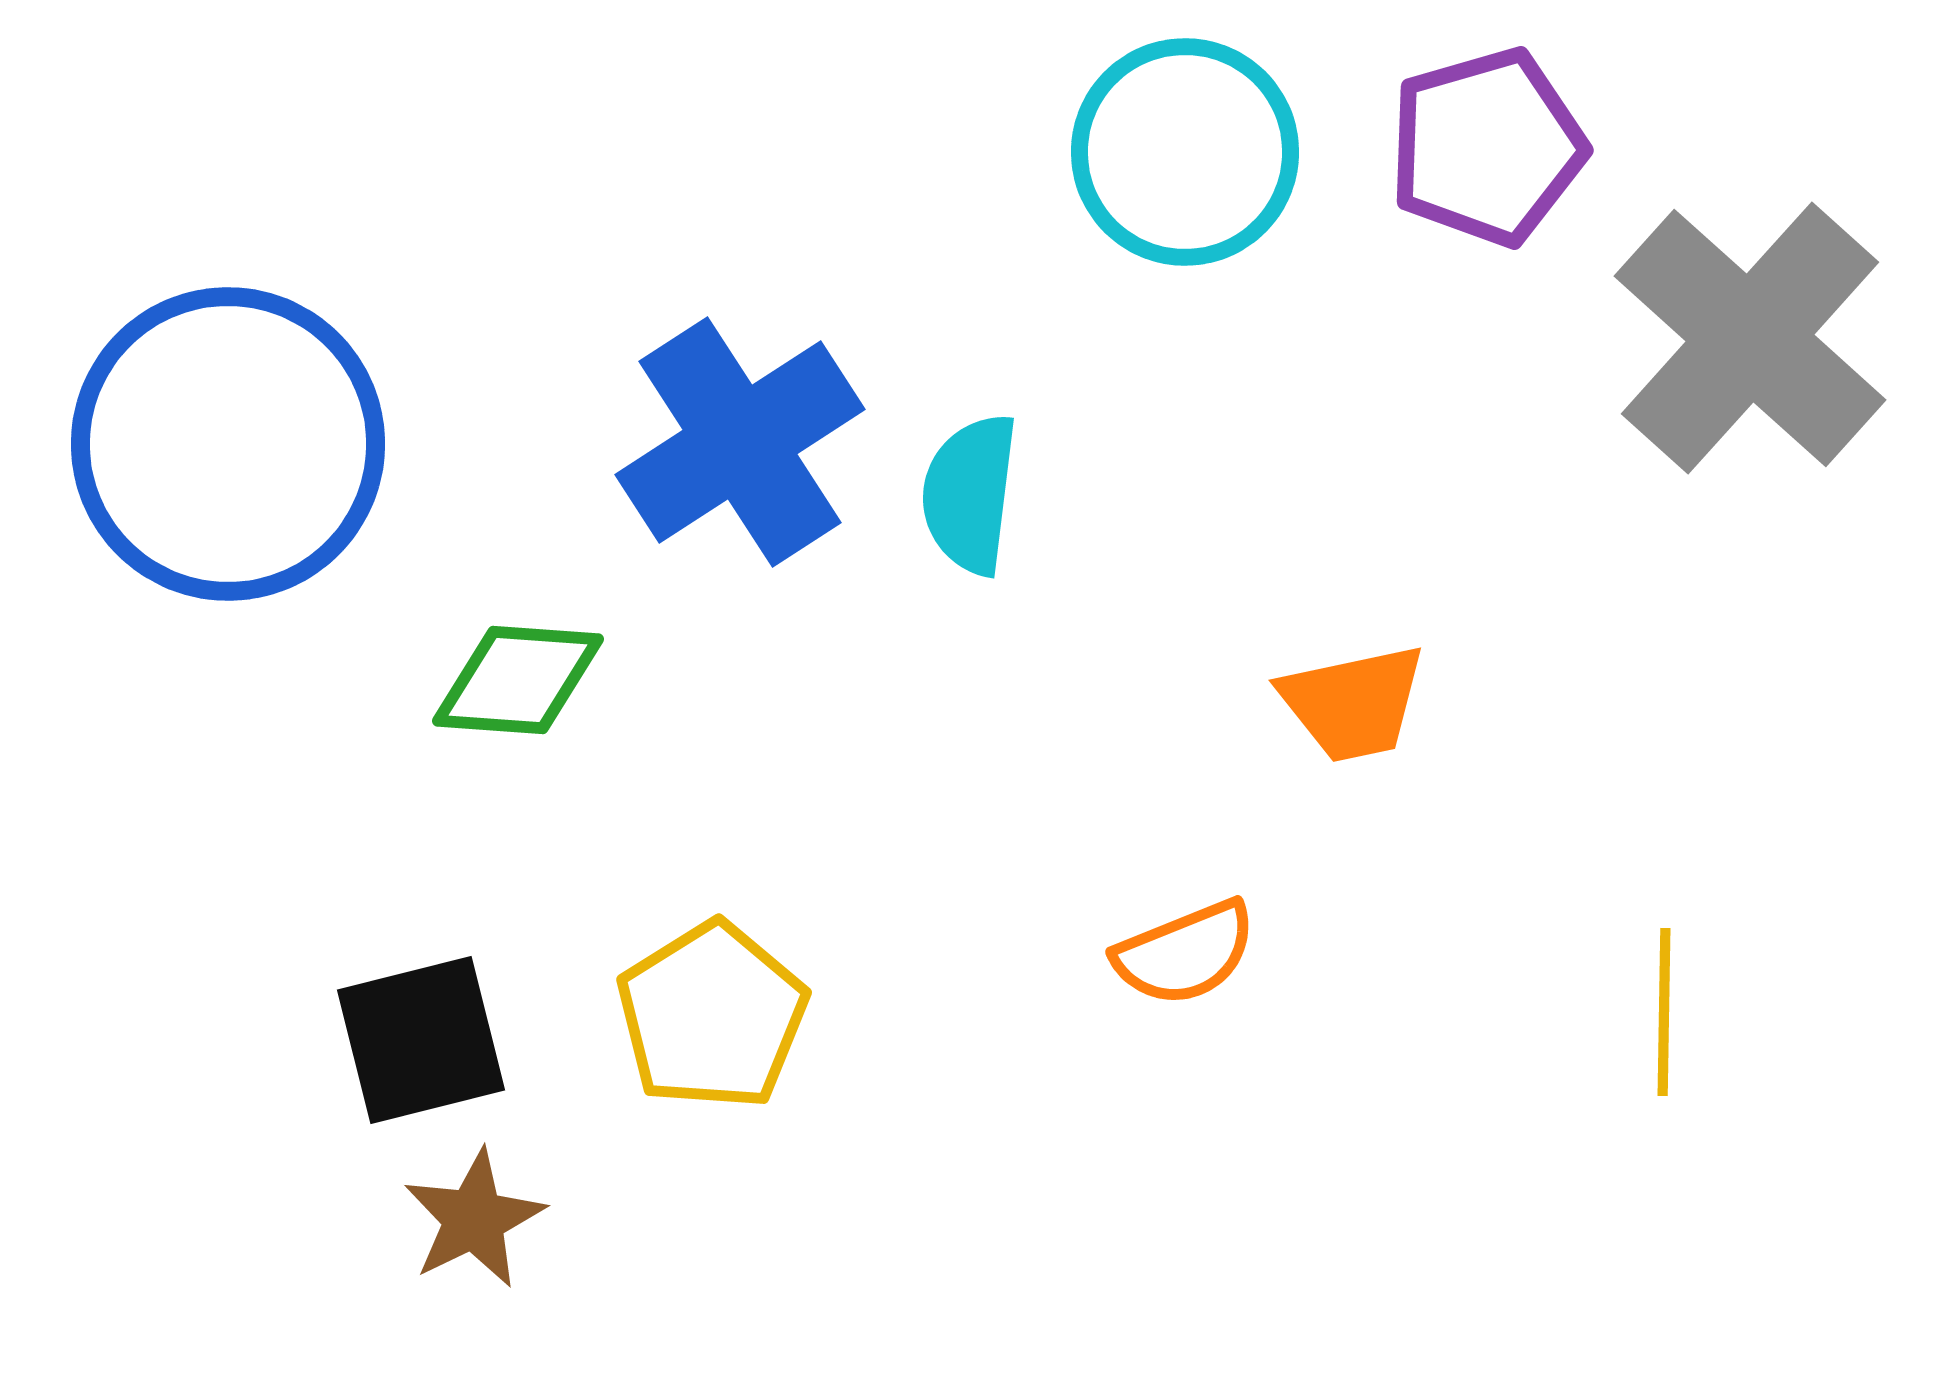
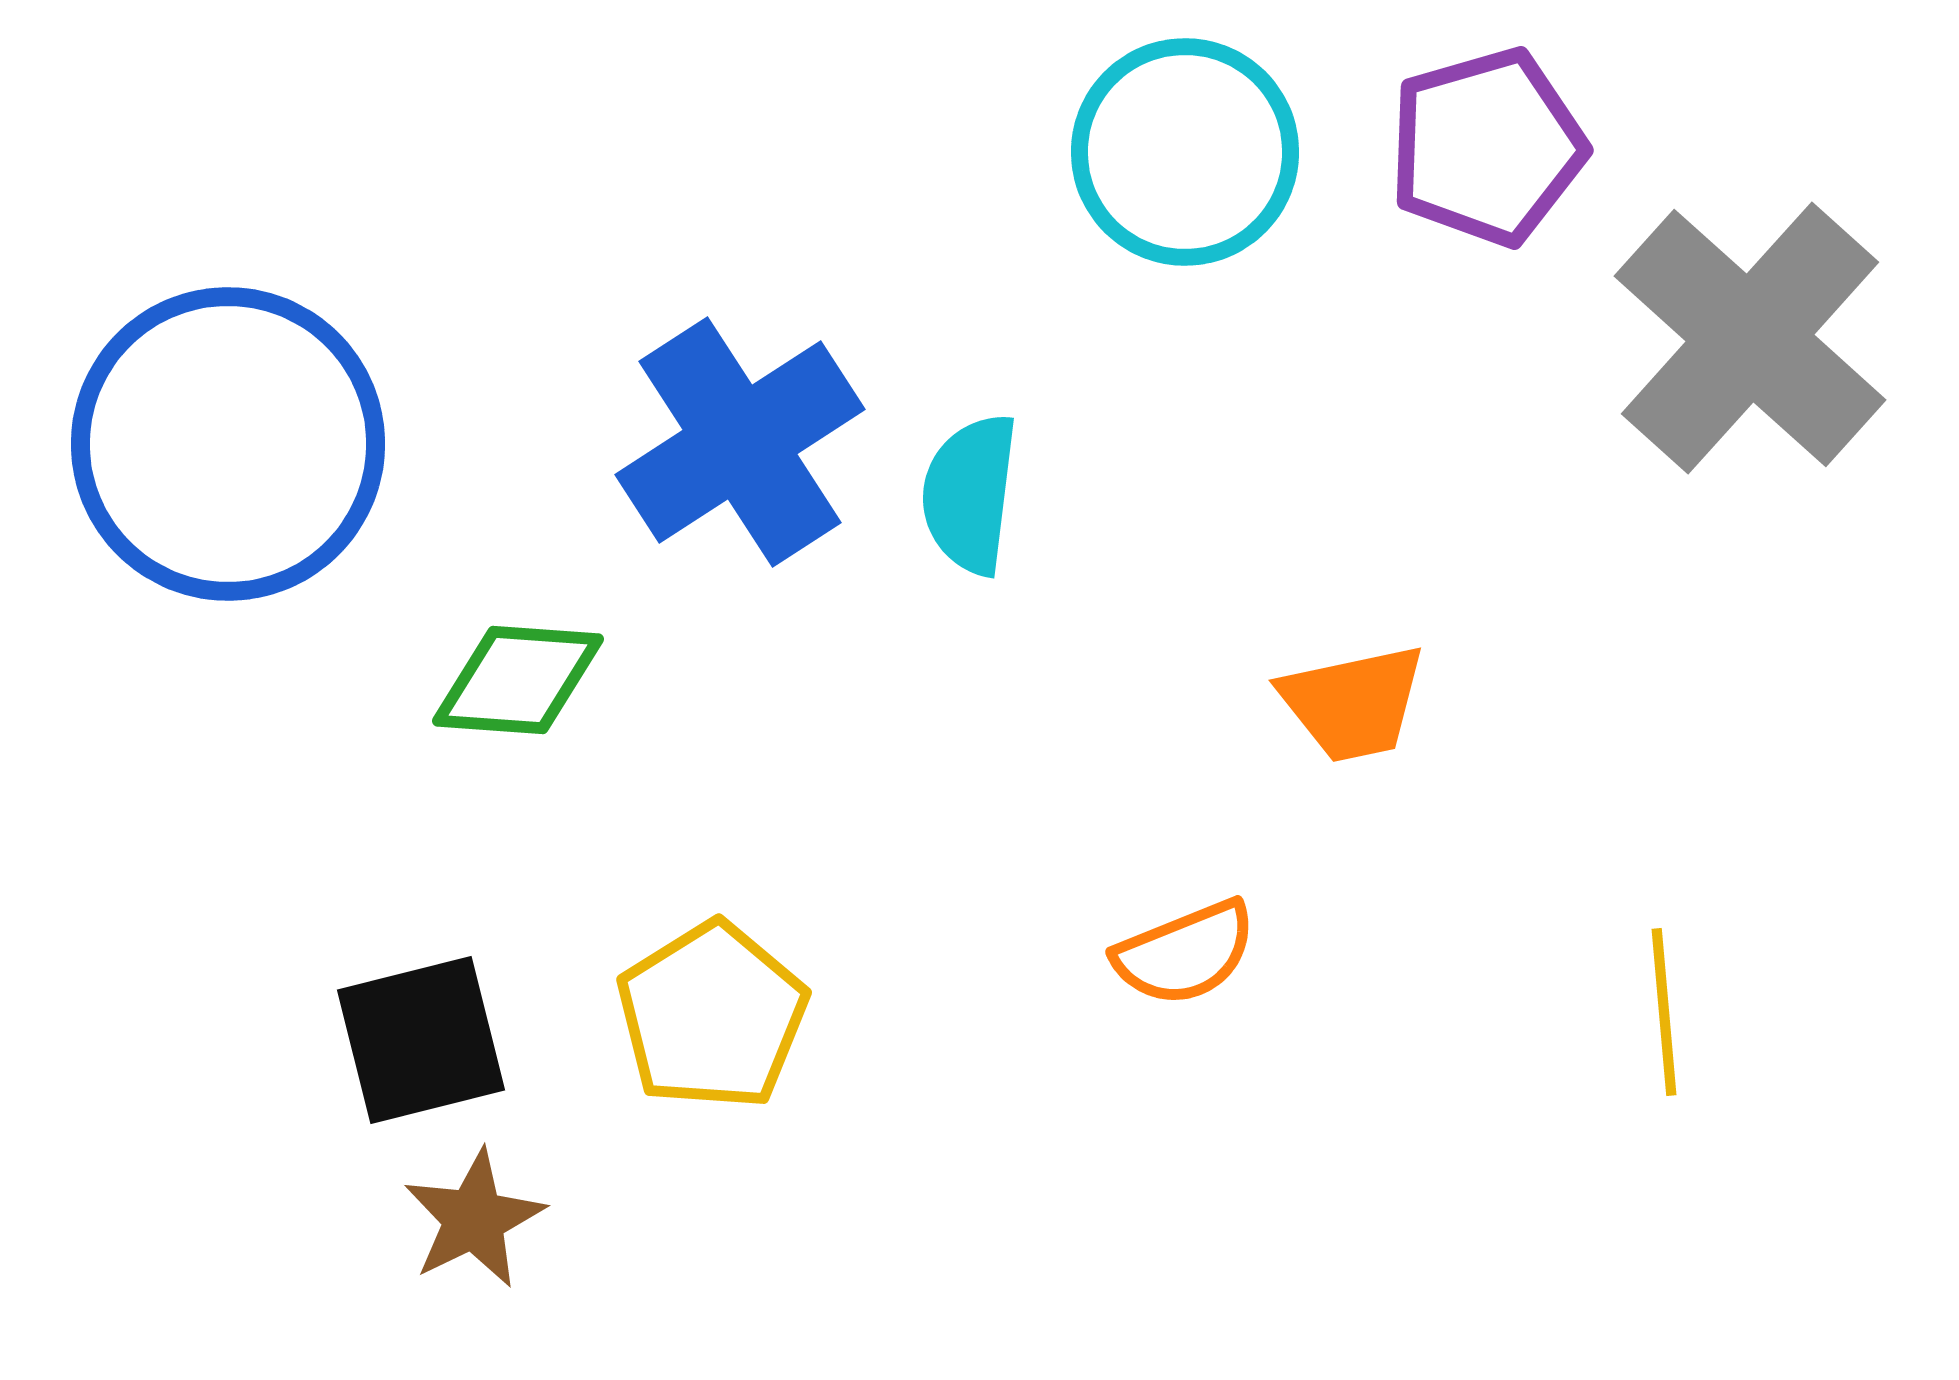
yellow line: rotated 6 degrees counterclockwise
